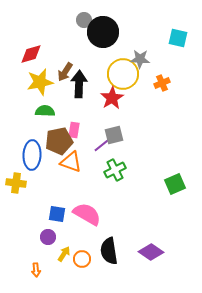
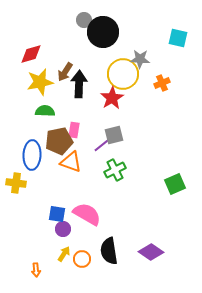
purple circle: moved 15 px right, 8 px up
